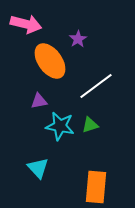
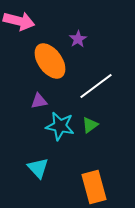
pink arrow: moved 7 px left, 3 px up
green triangle: rotated 18 degrees counterclockwise
orange rectangle: moved 2 px left; rotated 20 degrees counterclockwise
